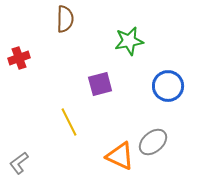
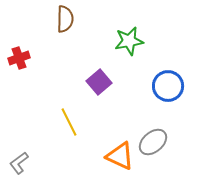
purple square: moved 1 px left, 2 px up; rotated 25 degrees counterclockwise
